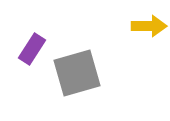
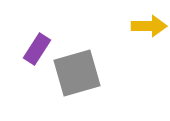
purple rectangle: moved 5 px right
